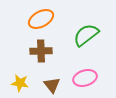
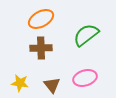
brown cross: moved 3 px up
